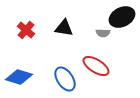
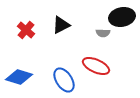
black ellipse: rotated 15 degrees clockwise
black triangle: moved 3 px left, 3 px up; rotated 36 degrees counterclockwise
red ellipse: rotated 8 degrees counterclockwise
blue ellipse: moved 1 px left, 1 px down
